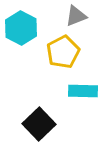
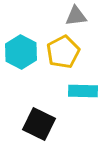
gray triangle: rotated 15 degrees clockwise
cyan hexagon: moved 24 px down
black square: rotated 20 degrees counterclockwise
